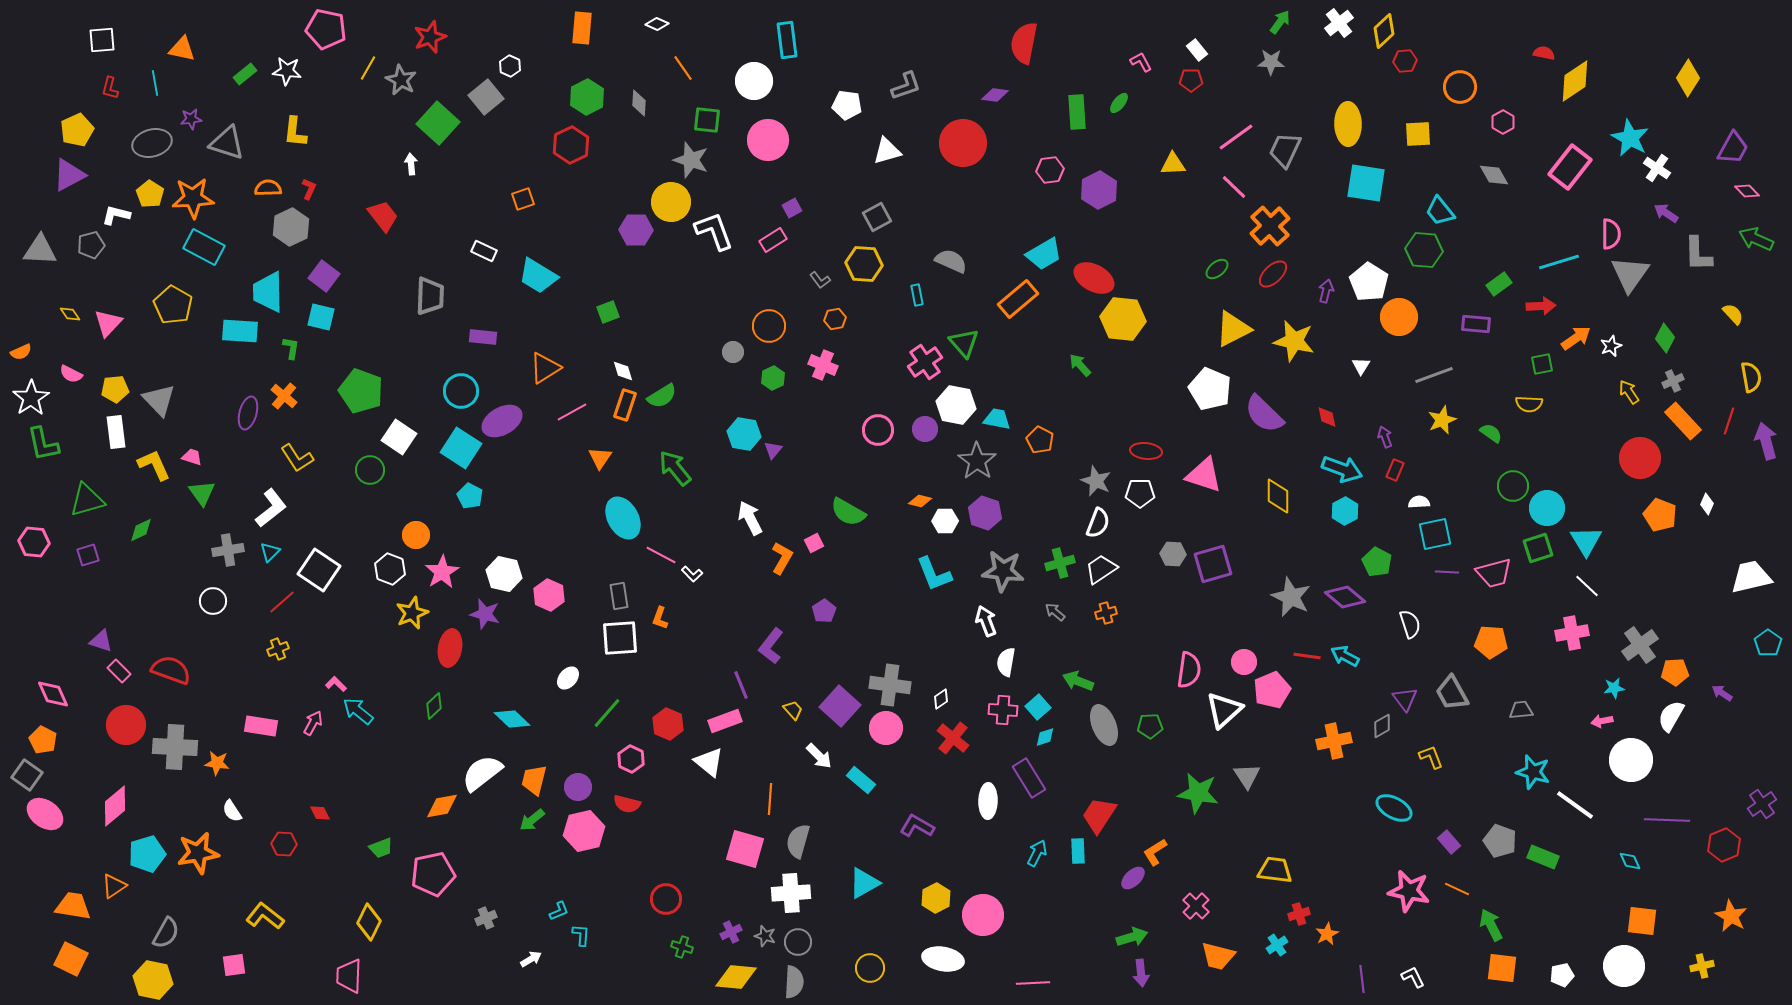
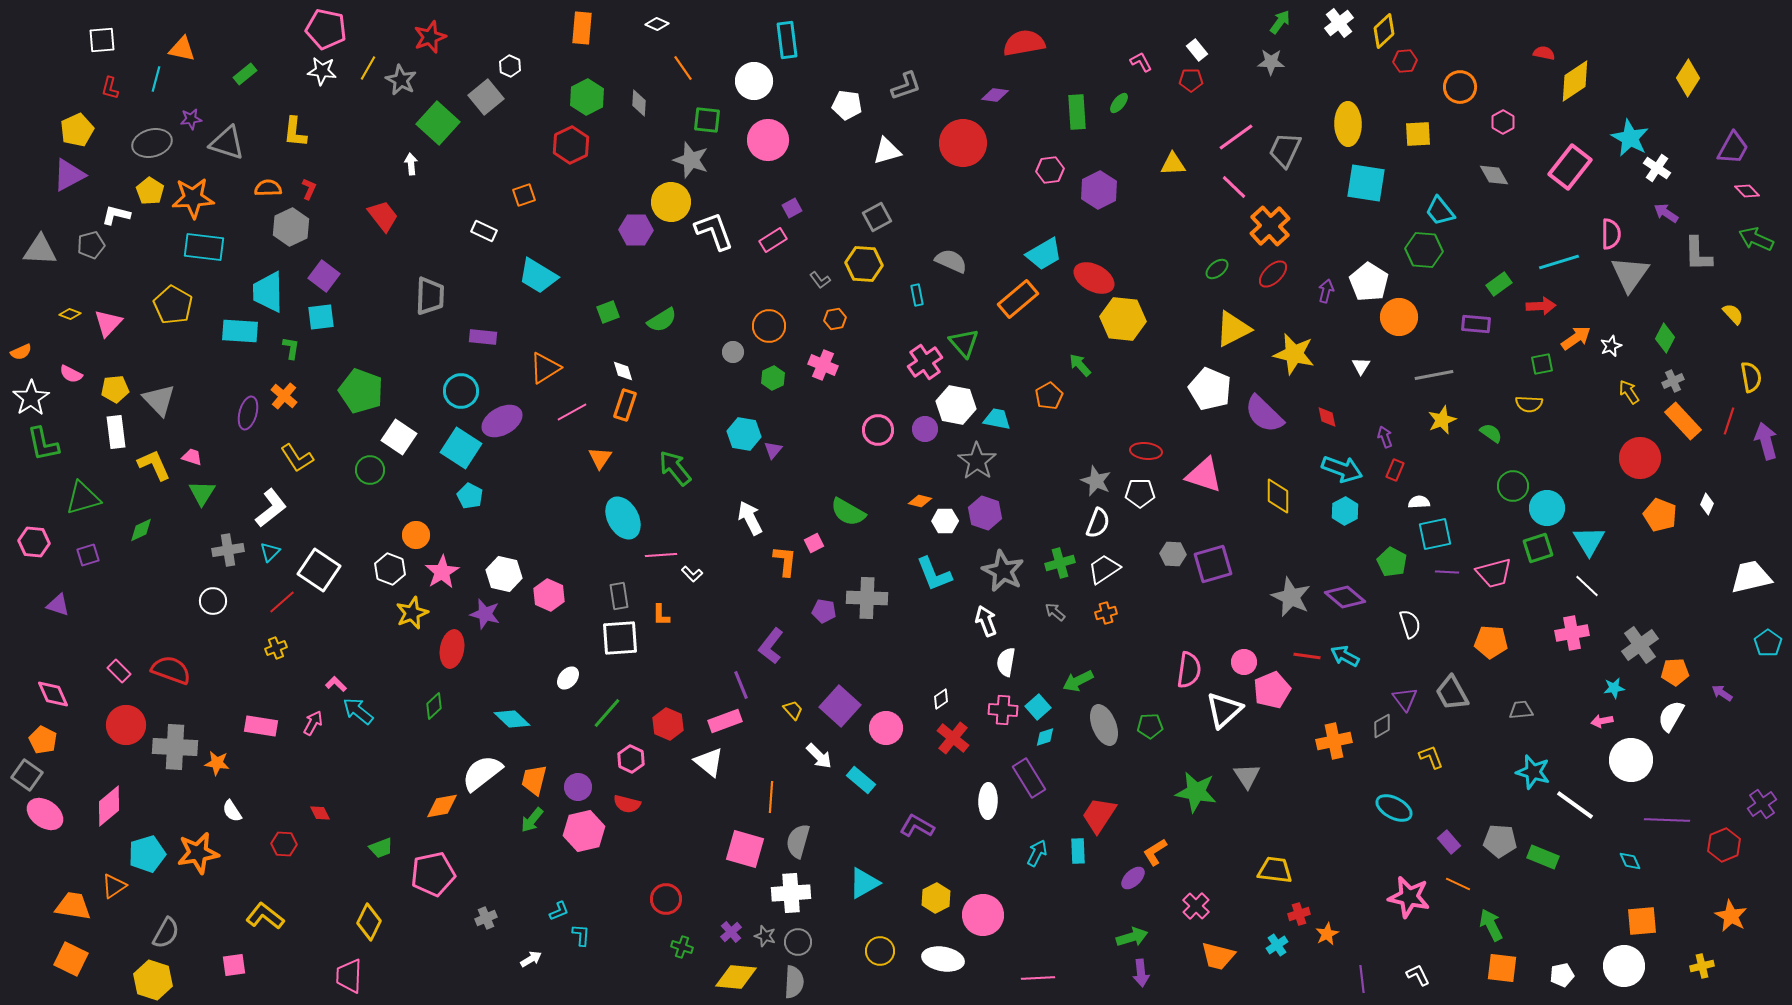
red semicircle at (1024, 43): rotated 69 degrees clockwise
white star at (287, 71): moved 35 px right
cyan line at (155, 83): moved 1 px right, 4 px up; rotated 25 degrees clockwise
yellow pentagon at (150, 194): moved 3 px up
orange square at (523, 199): moved 1 px right, 4 px up
cyan rectangle at (204, 247): rotated 21 degrees counterclockwise
white rectangle at (484, 251): moved 20 px up
yellow diamond at (70, 314): rotated 35 degrees counterclockwise
cyan square at (321, 317): rotated 20 degrees counterclockwise
yellow star at (1294, 341): moved 13 px down
gray line at (1434, 375): rotated 9 degrees clockwise
green semicircle at (662, 396): moved 76 px up
orange pentagon at (1040, 440): moved 9 px right, 44 px up; rotated 16 degrees clockwise
green triangle at (202, 493): rotated 8 degrees clockwise
green triangle at (87, 500): moved 4 px left, 2 px up
cyan triangle at (1586, 541): moved 3 px right
pink line at (661, 555): rotated 32 degrees counterclockwise
orange L-shape at (782, 558): moved 3 px right, 3 px down; rotated 24 degrees counterclockwise
green pentagon at (1377, 562): moved 15 px right
white trapezoid at (1101, 569): moved 3 px right
gray star at (1003, 571): rotated 21 degrees clockwise
purple pentagon at (824, 611): rotated 30 degrees counterclockwise
orange L-shape at (660, 618): moved 1 px right, 3 px up; rotated 20 degrees counterclockwise
purple triangle at (101, 641): moved 43 px left, 36 px up
red ellipse at (450, 648): moved 2 px right, 1 px down
yellow cross at (278, 649): moved 2 px left, 1 px up
green arrow at (1078, 681): rotated 48 degrees counterclockwise
gray cross at (890, 685): moved 23 px left, 87 px up; rotated 6 degrees counterclockwise
green star at (1198, 793): moved 2 px left, 1 px up
orange line at (770, 799): moved 1 px right, 2 px up
pink diamond at (115, 806): moved 6 px left
green arrow at (532, 820): rotated 12 degrees counterclockwise
gray pentagon at (1500, 841): rotated 16 degrees counterclockwise
orange line at (1457, 889): moved 1 px right, 5 px up
pink star at (1409, 891): moved 6 px down
orange square at (1642, 921): rotated 12 degrees counterclockwise
purple cross at (731, 932): rotated 15 degrees counterclockwise
yellow circle at (870, 968): moved 10 px right, 17 px up
white L-shape at (1413, 977): moved 5 px right, 2 px up
yellow hexagon at (153, 980): rotated 6 degrees clockwise
pink line at (1033, 983): moved 5 px right, 5 px up
